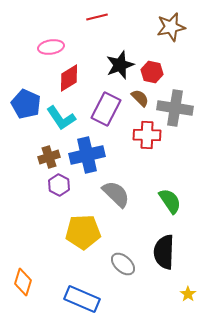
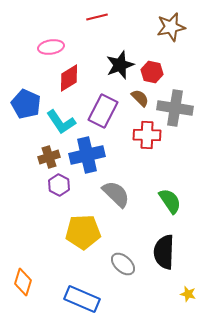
purple rectangle: moved 3 px left, 2 px down
cyan L-shape: moved 4 px down
yellow star: rotated 21 degrees counterclockwise
